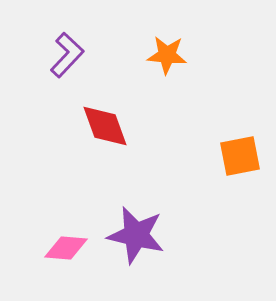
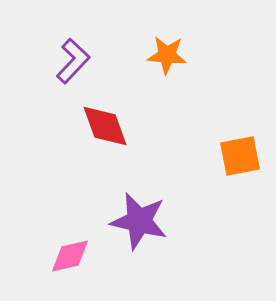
purple L-shape: moved 6 px right, 6 px down
purple star: moved 3 px right, 14 px up
pink diamond: moved 4 px right, 8 px down; rotated 18 degrees counterclockwise
